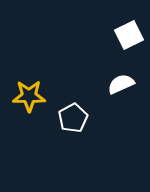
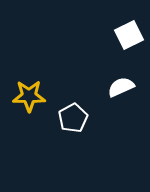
white semicircle: moved 3 px down
